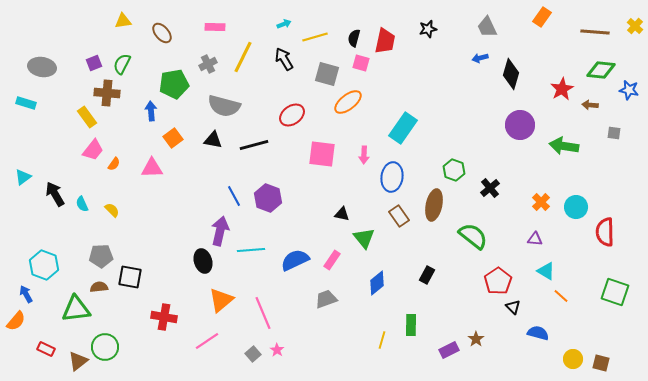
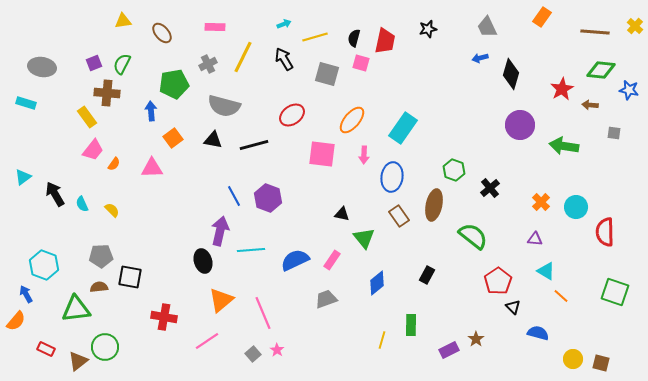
orange ellipse at (348, 102): moved 4 px right, 18 px down; rotated 12 degrees counterclockwise
